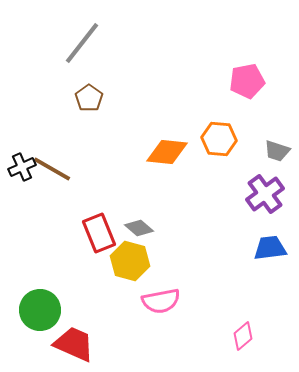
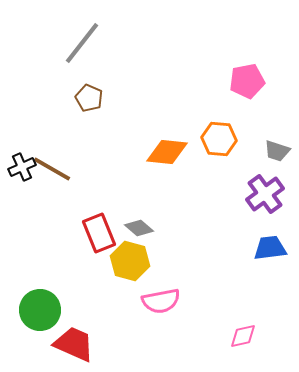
brown pentagon: rotated 12 degrees counterclockwise
pink diamond: rotated 28 degrees clockwise
